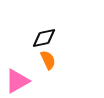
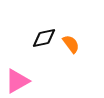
orange semicircle: moved 23 px right, 16 px up; rotated 12 degrees counterclockwise
